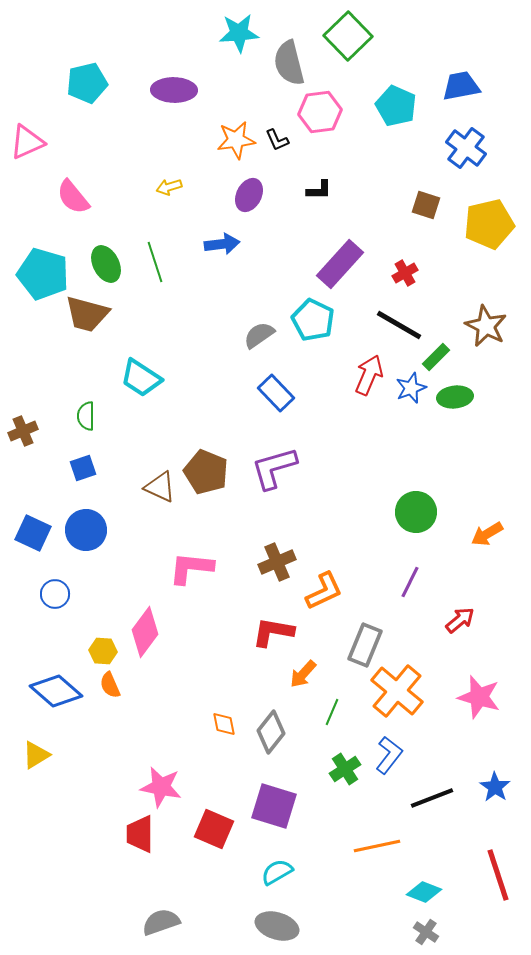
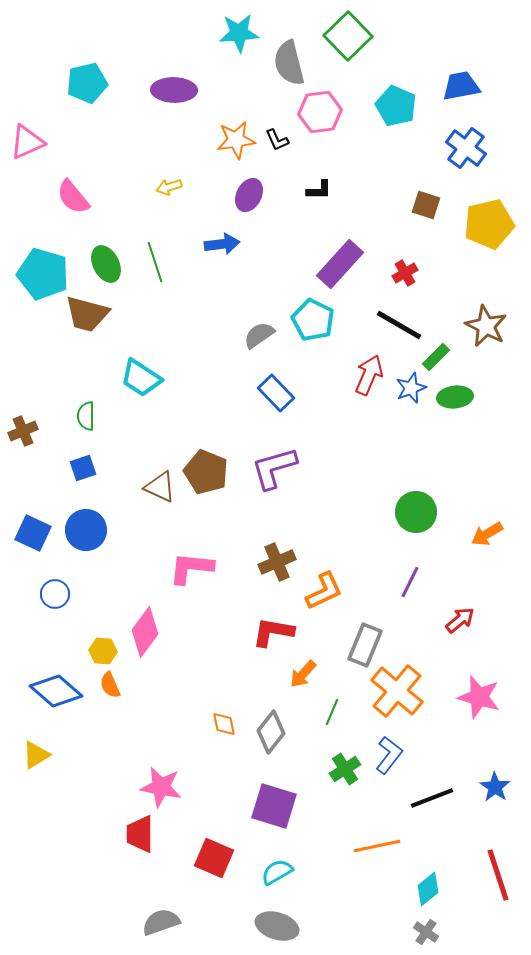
red square at (214, 829): moved 29 px down
cyan diamond at (424, 892): moved 4 px right, 3 px up; rotated 60 degrees counterclockwise
